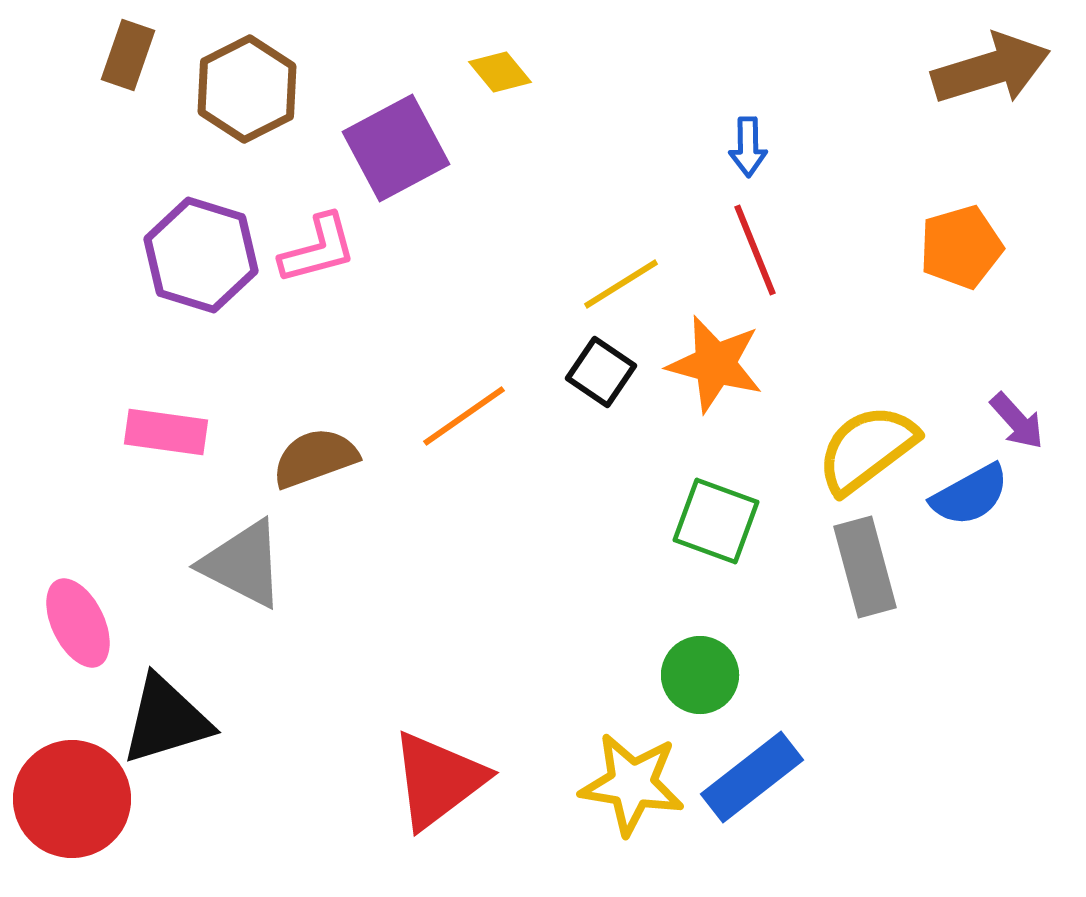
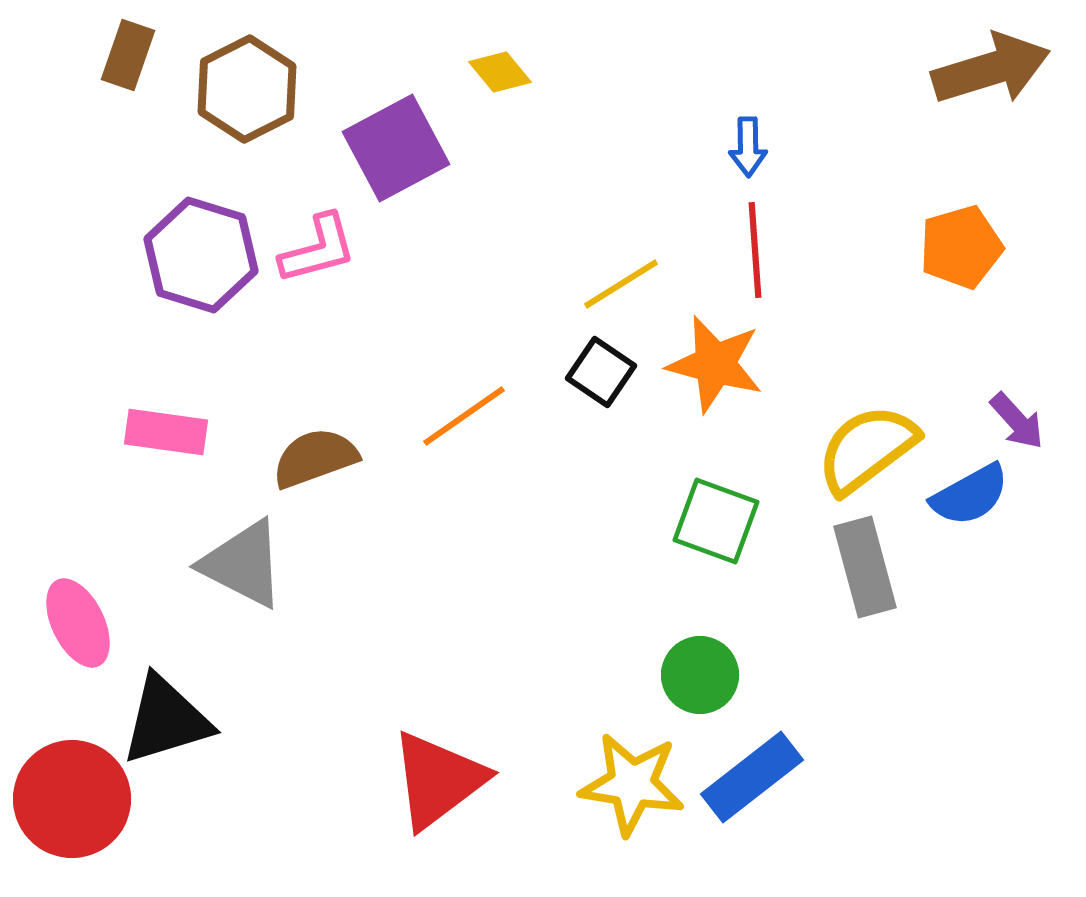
red line: rotated 18 degrees clockwise
